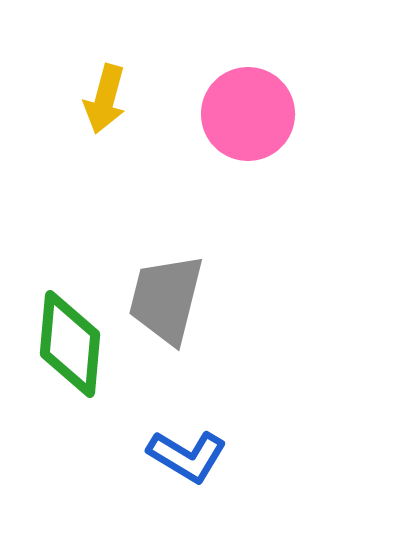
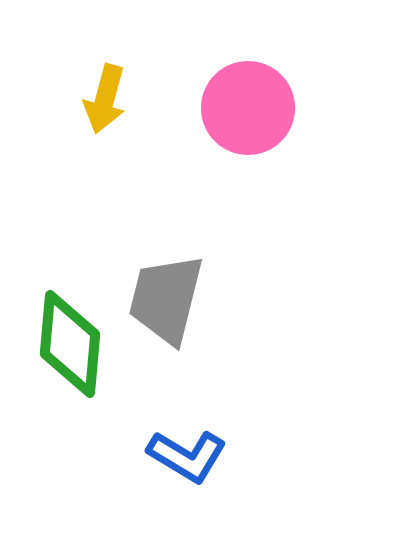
pink circle: moved 6 px up
